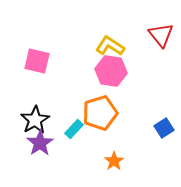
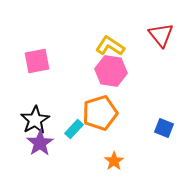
pink square: rotated 24 degrees counterclockwise
blue square: rotated 36 degrees counterclockwise
